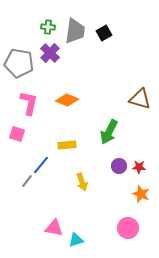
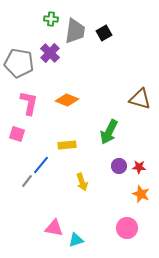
green cross: moved 3 px right, 8 px up
pink circle: moved 1 px left
